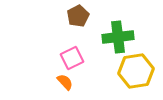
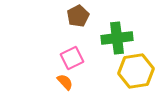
green cross: moved 1 px left, 1 px down
